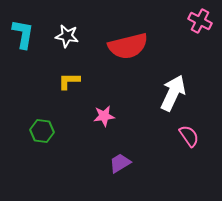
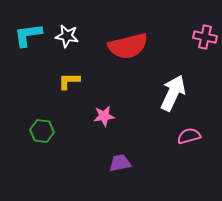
pink cross: moved 5 px right, 16 px down; rotated 15 degrees counterclockwise
cyan L-shape: moved 5 px right, 1 px down; rotated 108 degrees counterclockwise
pink semicircle: rotated 70 degrees counterclockwise
purple trapezoid: rotated 20 degrees clockwise
